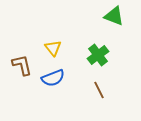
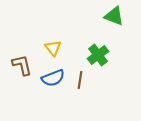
brown line: moved 19 px left, 10 px up; rotated 36 degrees clockwise
